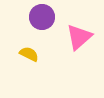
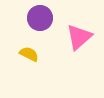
purple circle: moved 2 px left, 1 px down
